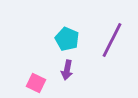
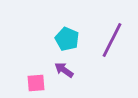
purple arrow: moved 3 px left; rotated 114 degrees clockwise
pink square: rotated 30 degrees counterclockwise
